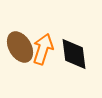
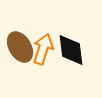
black diamond: moved 3 px left, 4 px up
